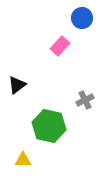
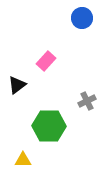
pink rectangle: moved 14 px left, 15 px down
gray cross: moved 2 px right, 1 px down
green hexagon: rotated 12 degrees counterclockwise
